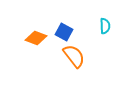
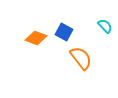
cyan semicircle: rotated 42 degrees counterclockwise
orange semicircle: moved 7 px right, 2 px down
